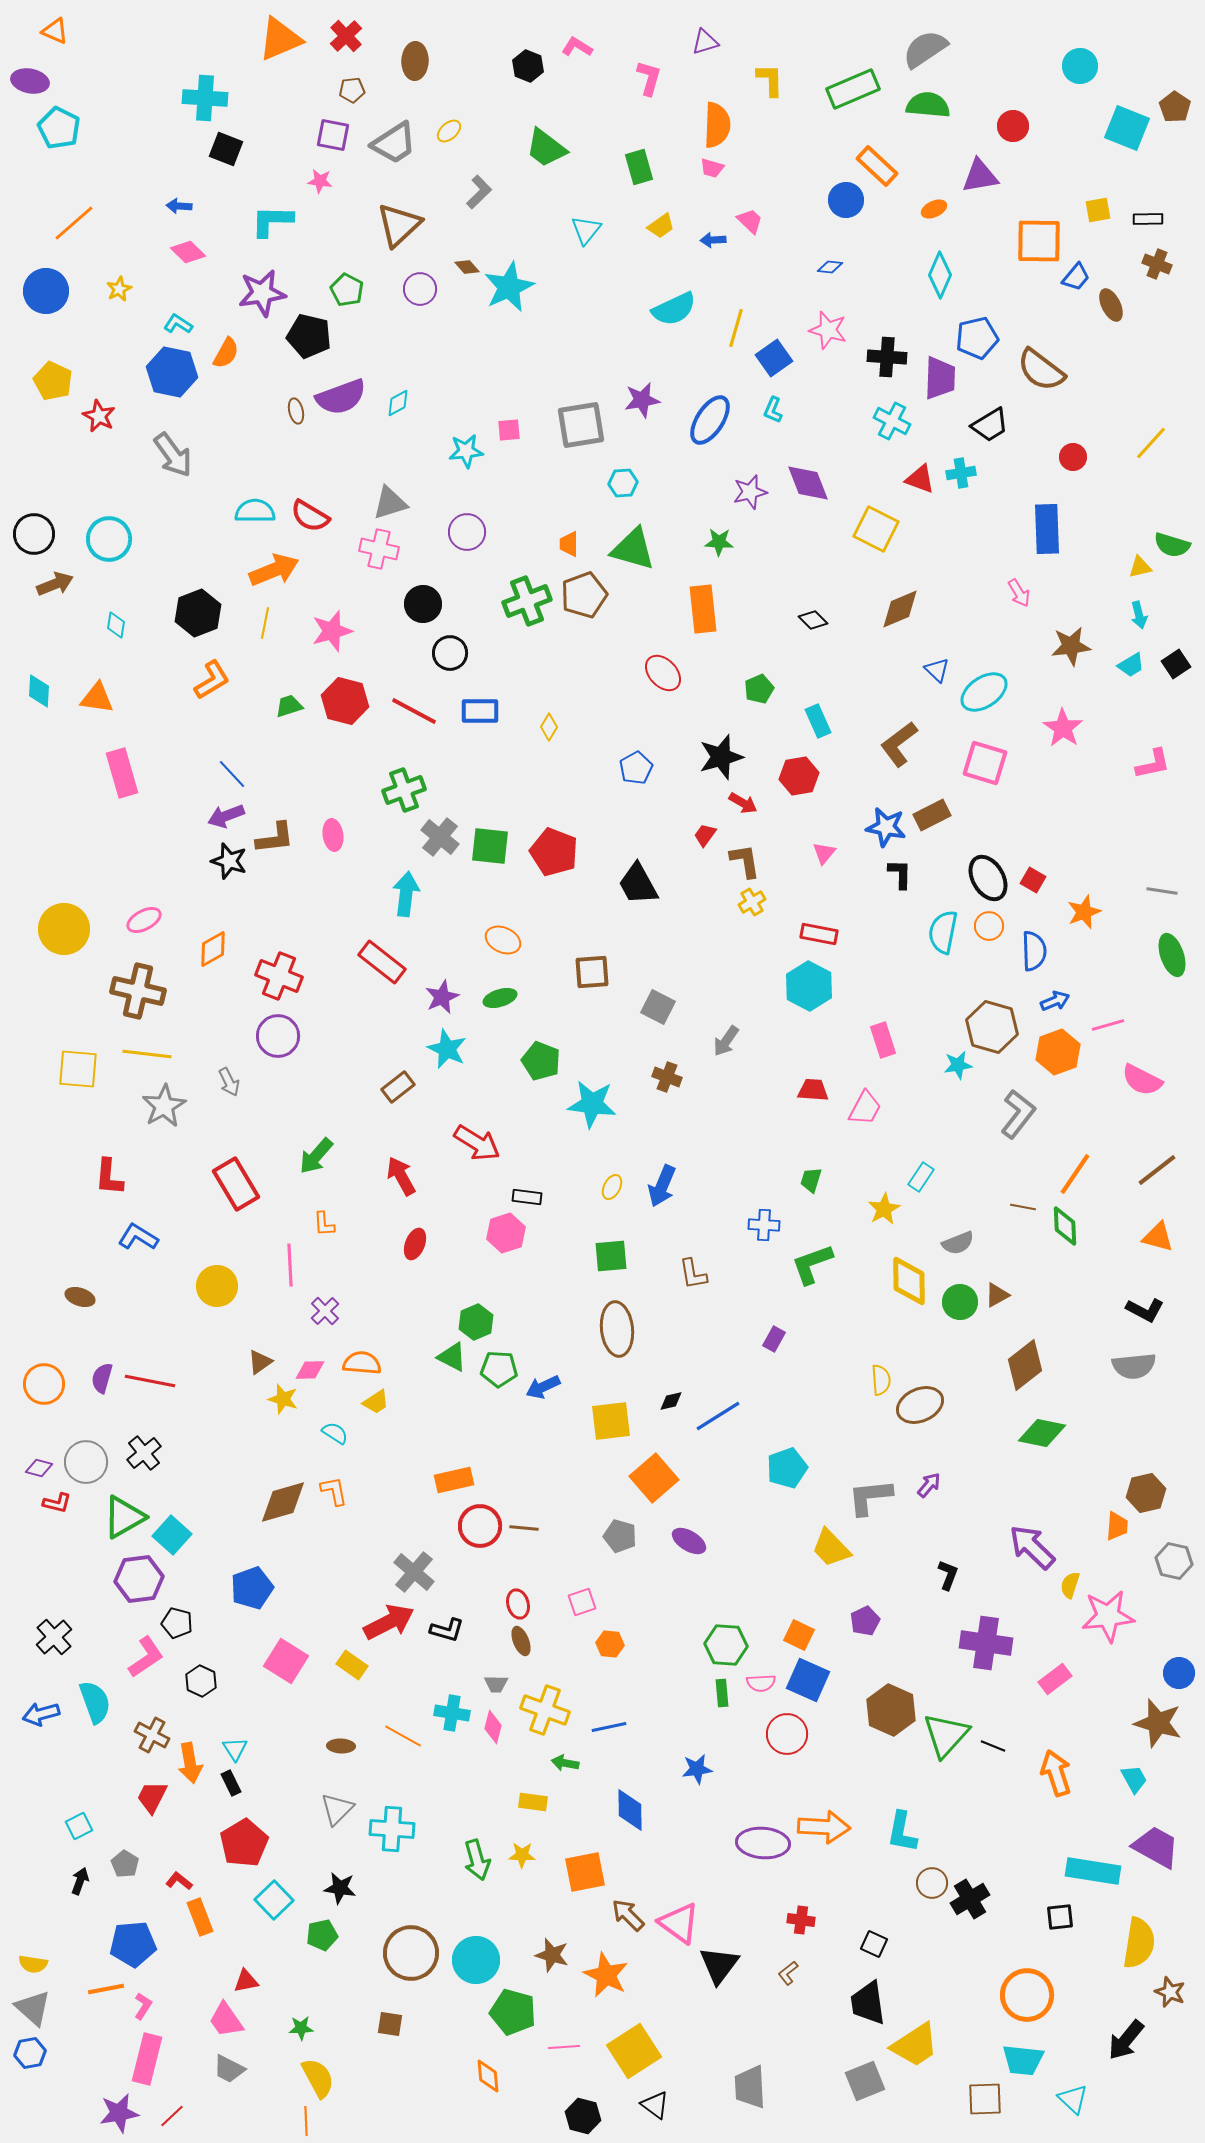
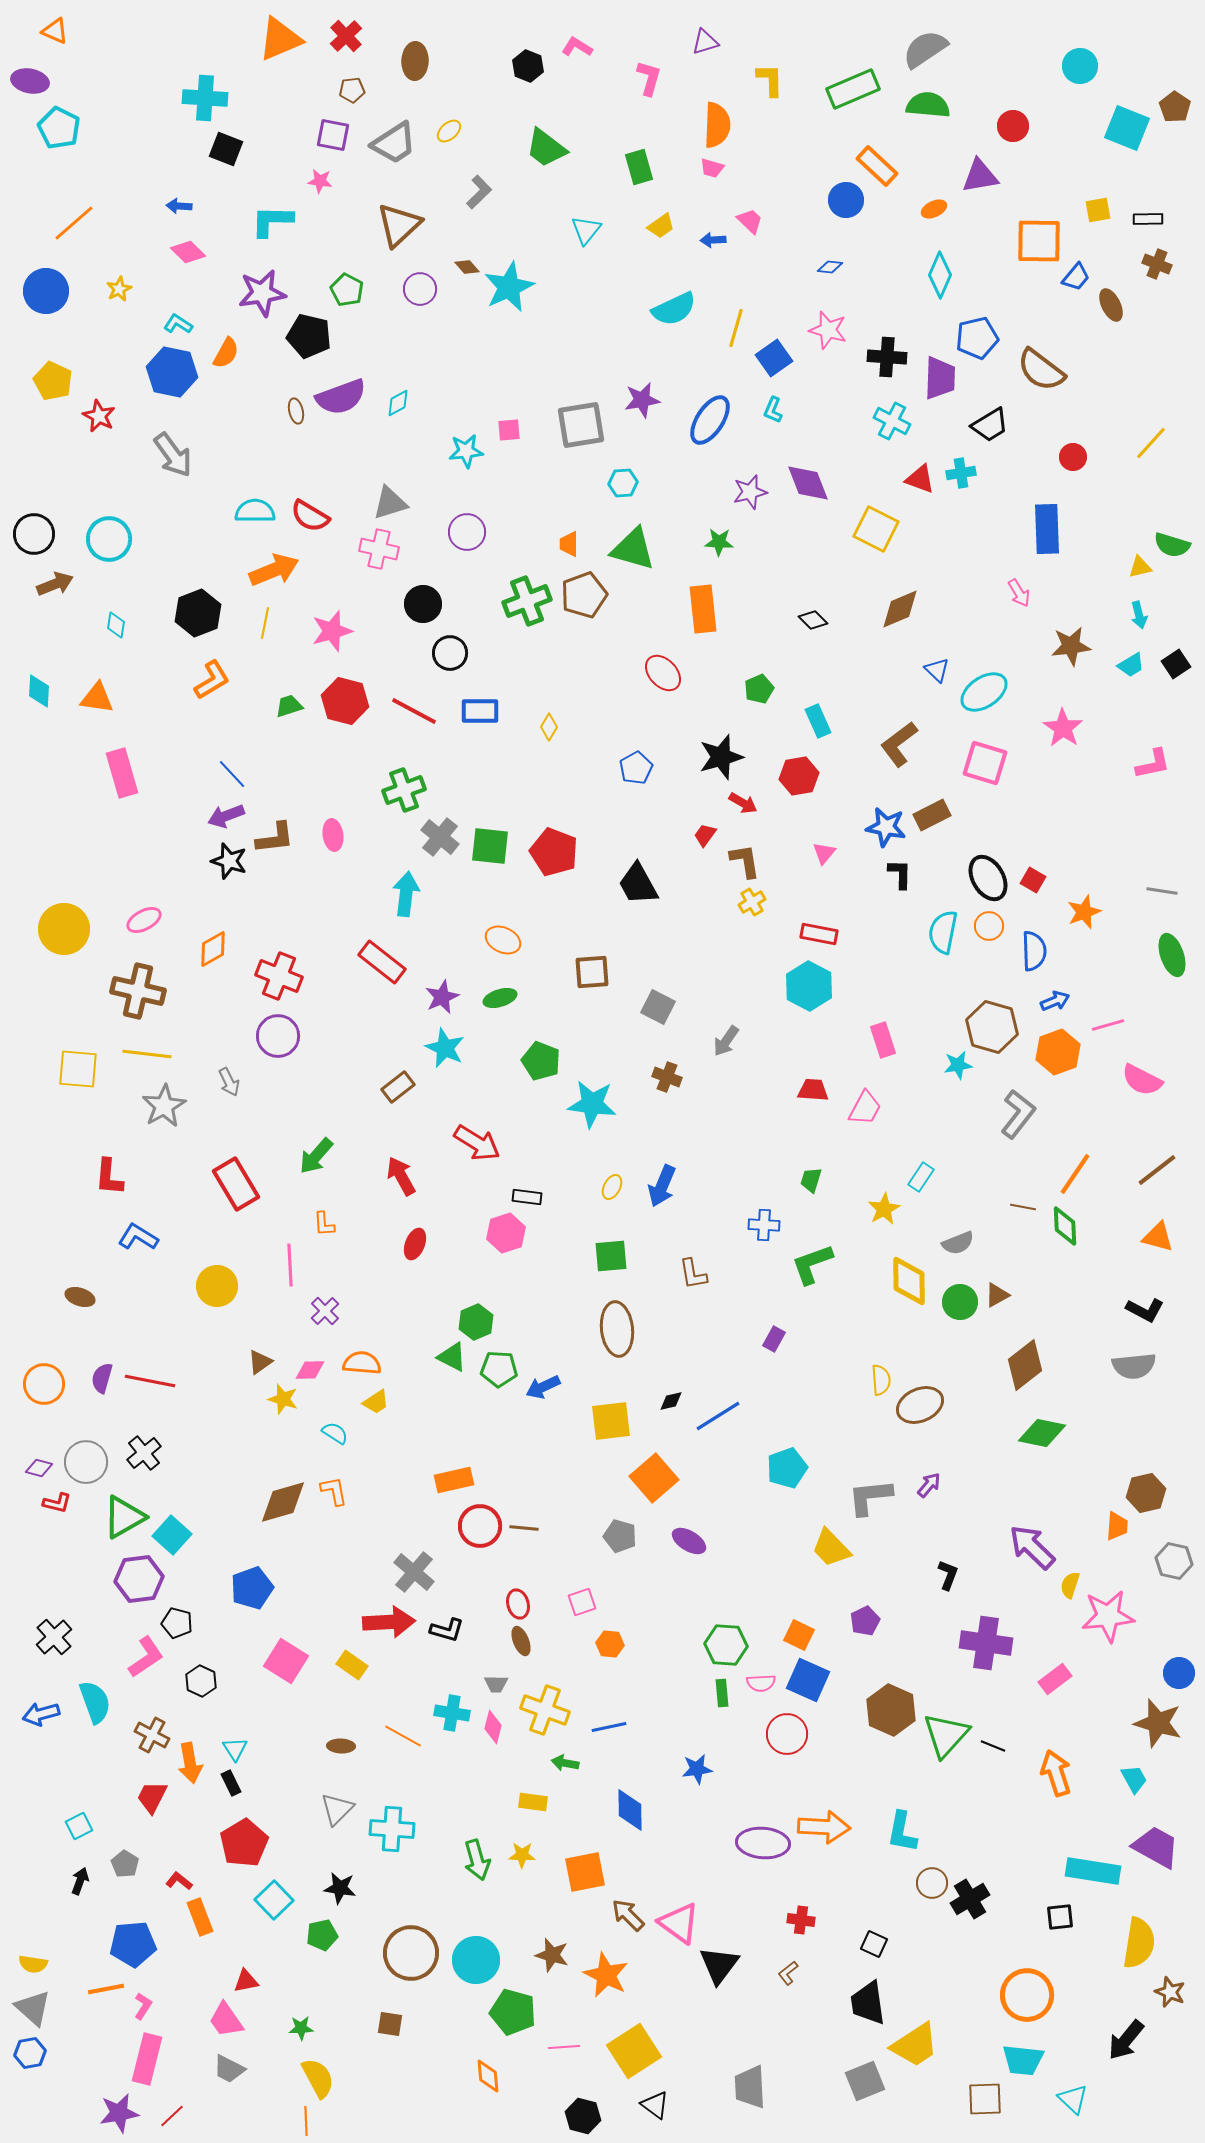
cyan star at (447, 1049): moved 2 px left, 1 px up
red arrow at (389, 1622): rotated 24 degrees clockwise
